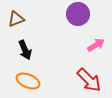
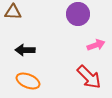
brown triangle: moved 3 px left, 7 px up; rotated 24 degrees clockwise
pink arrow: rotated 12 degrees clockwise
black arrow: rotated 114 degrees clockwise
red arrow: moved 3 px up
